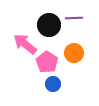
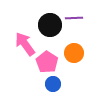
black circle: moved 1 px right
pink arrow: rotated 15 degrees clockwise
